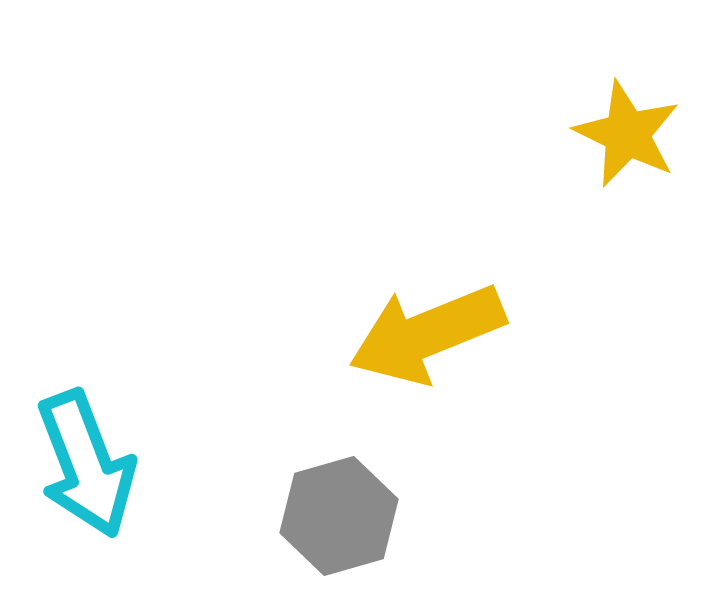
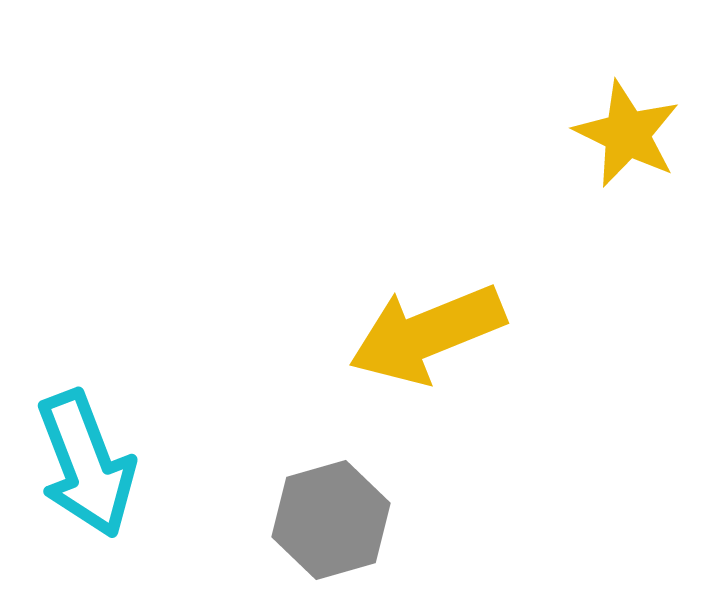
gray hexagon: moved 8 px left, 4 px down
